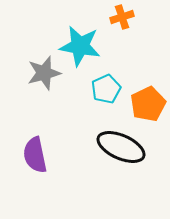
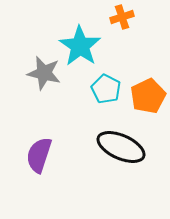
cyan star: rotated 24 degrees clockwise
gray star: rotated 28 degrees clockwise
cyan pentagon: rotated 20 degrees counterclockwise
orange pentagon: moved 8 px up
purple semicircle: moved 4 px right; rotated 30 degrees clockwise
